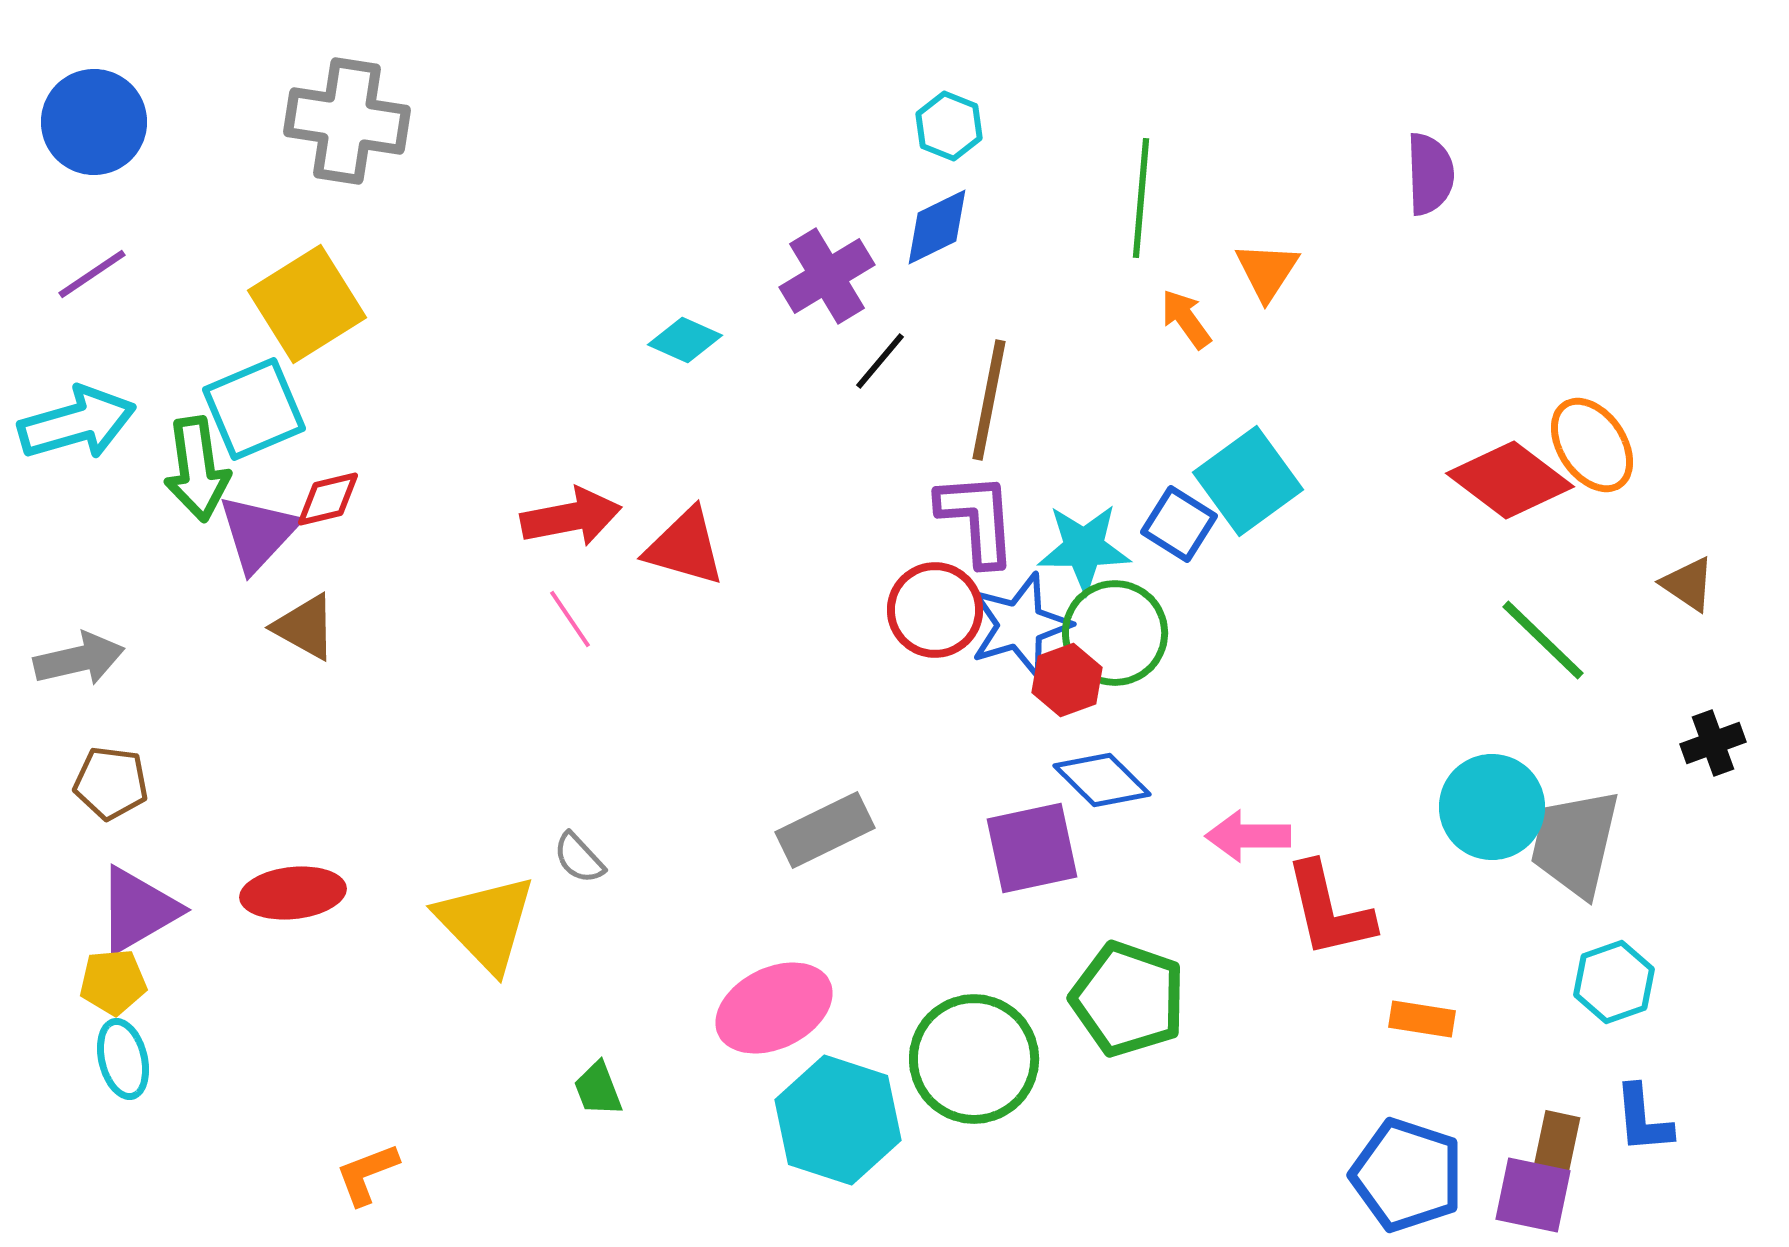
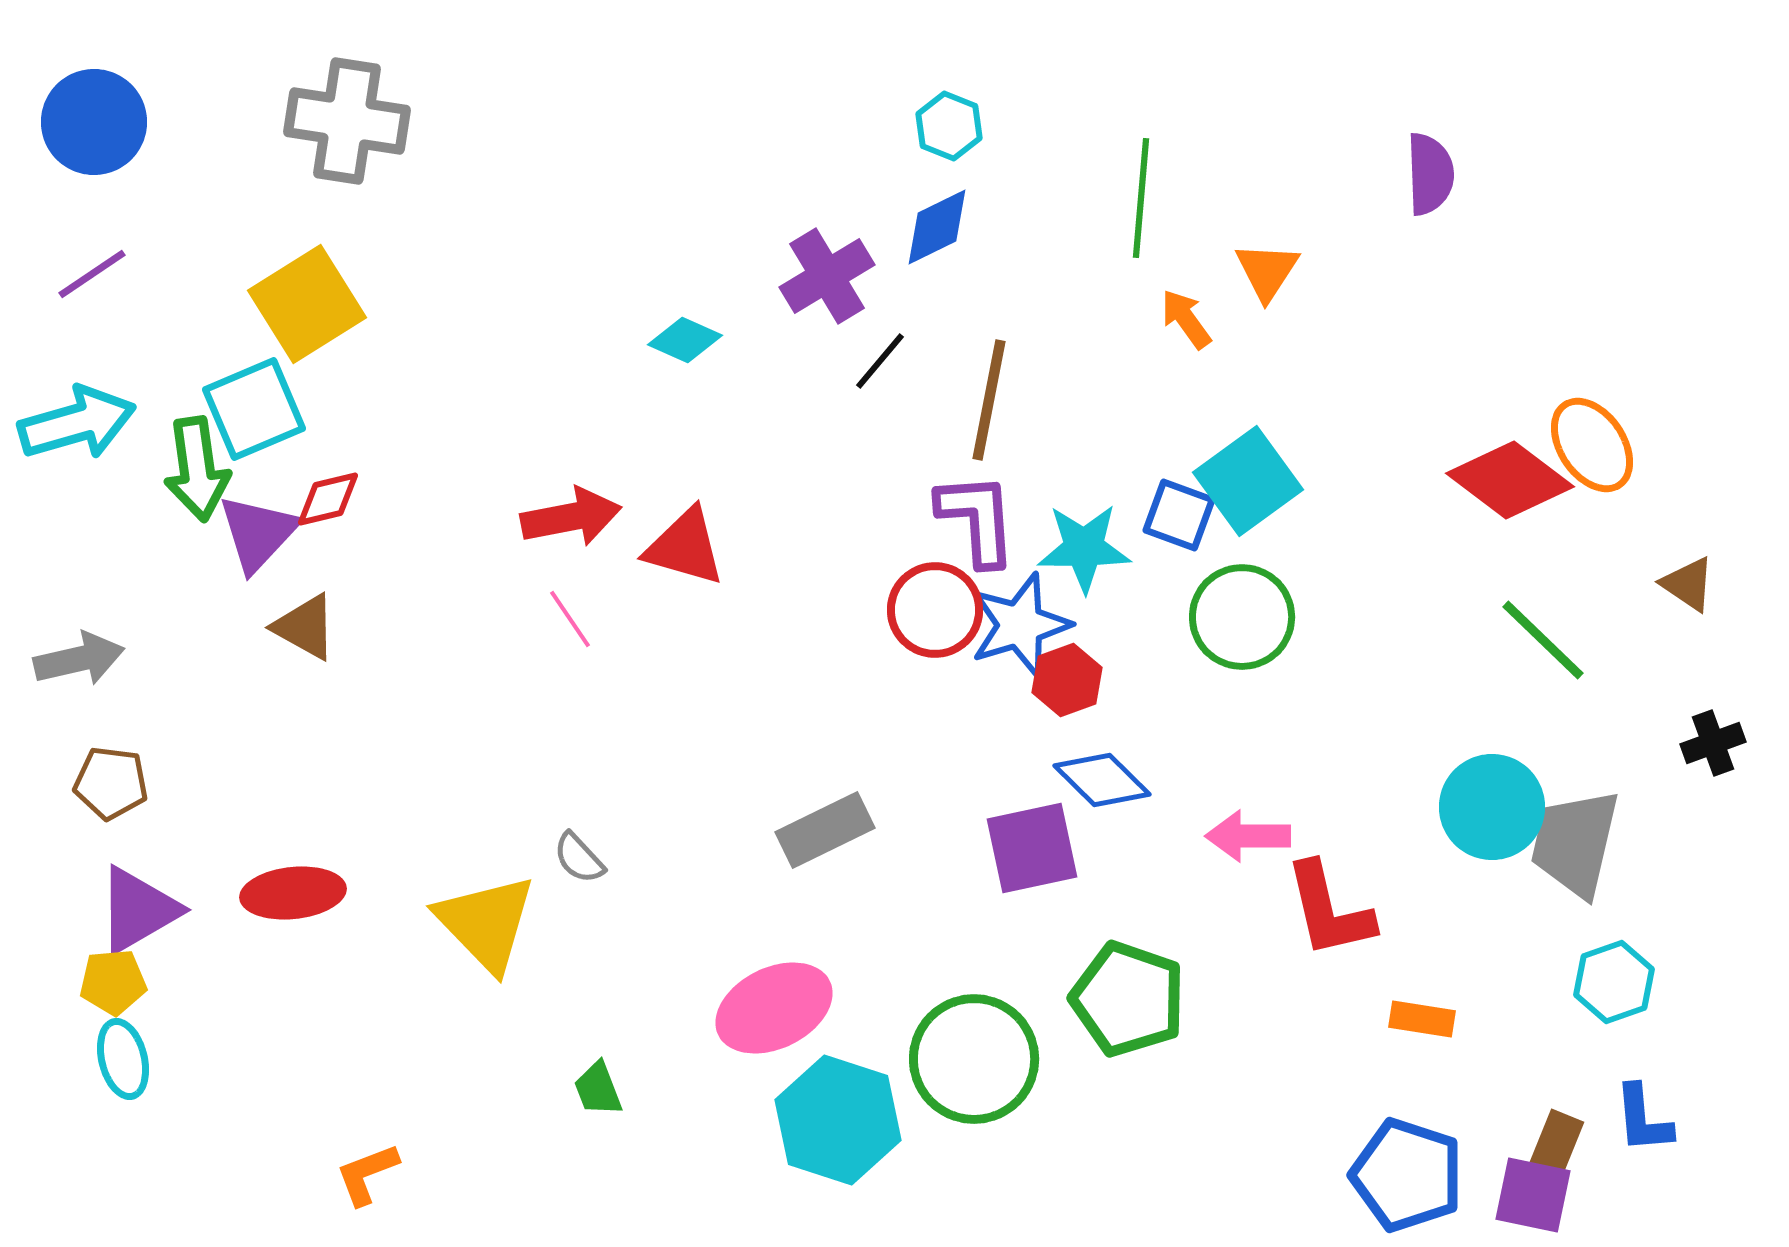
blue square at (1179, 524): moved 9 px up; rotated 12 degrees counterclockwise
green circle at (1115, 633): moved 127 px right, 16 px up
brown rectangle at (1557, 1142): rotated 10 degrees clockwise
